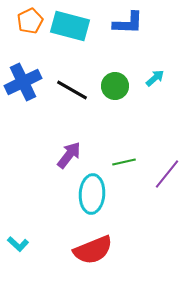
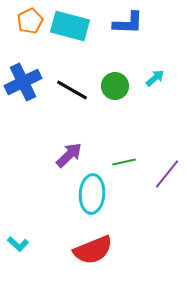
purple arrow: rotated 8 degrees clockwise
